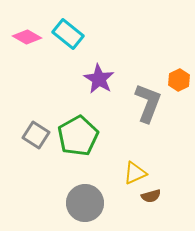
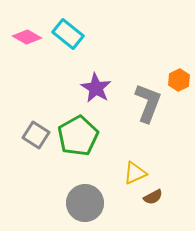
purple star: moved 3 px left, 9 px down
brown semicircle: moved 2 px right, 1 px down; rotated 12 degrees counterclockwise
